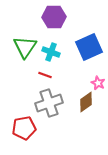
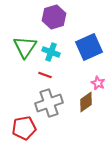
purple hexagon: rotated 15 degrees counterclockwise
